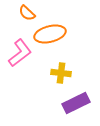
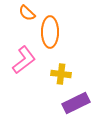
orange ellipse: moved 2 px up; rotated 76 degrees counterclockwise
pink L-shape: moved 4 px right, 7 px down
yellow cross: moved 1 px down
